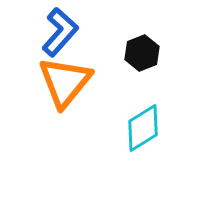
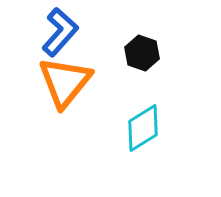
black hexagon: rotated 20 degrees counterclockwise
